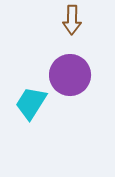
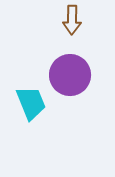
cyan trapezoid: rotated 126 degrees clockwise
